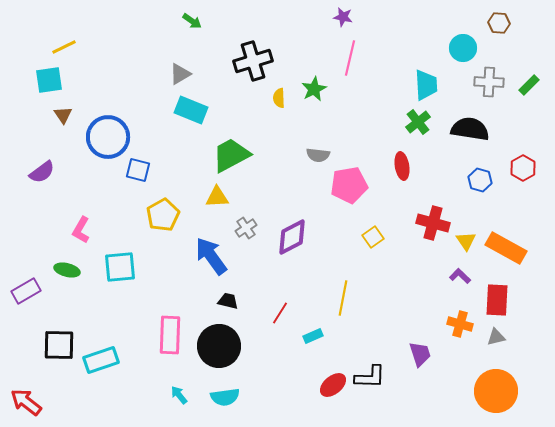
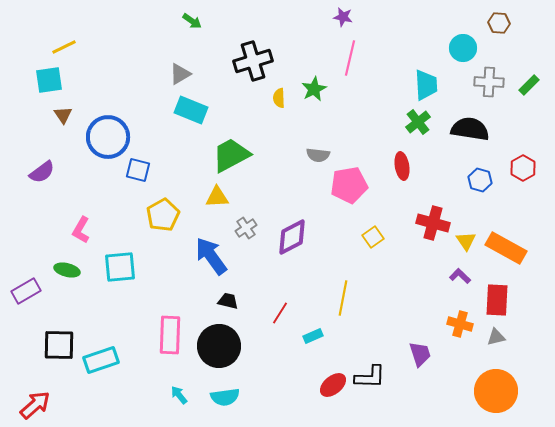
red arrow at (26, 402): moved 9 px right, 3 px down; rotated 100 degrees clockwise
